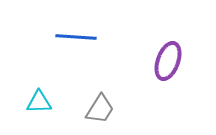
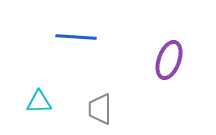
purple ellipse: moved 1 px right, 1 px up
gray trapezoid: rotated 148 degrees clockwise
